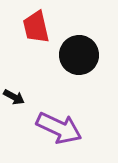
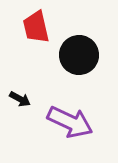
black arrow: moved 6 px right, 2 px down
purple arrow: moved 11 px right, 6 px up
